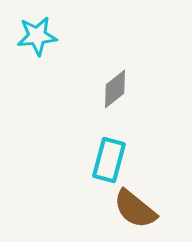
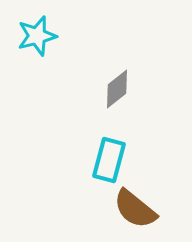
cyan star: rotated 9 degrees counterclockwise
gray diamond: moved 2 px right
